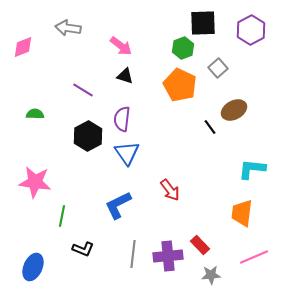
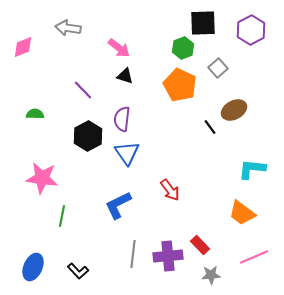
pink arrow: moved 2 px left, 2 px down
purple line: rotated 15 degrees clockwise
pink star: moved 7 px right, 4 px up
orange trapezoid: rotated 60 degrees counterclockwise
black L-shape: moved 5 px left, 22 px down; rotated 25 degrees clockwise
